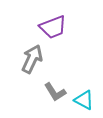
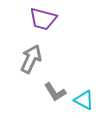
purple trapezoid: moved 10 px left, 8 px up; rotated 36 degrees clockwise
gray arrow: moved 1 px left
